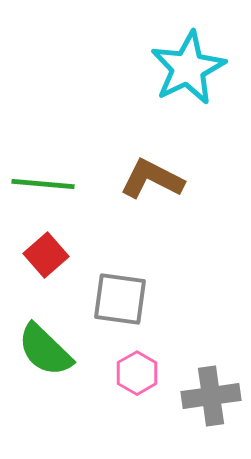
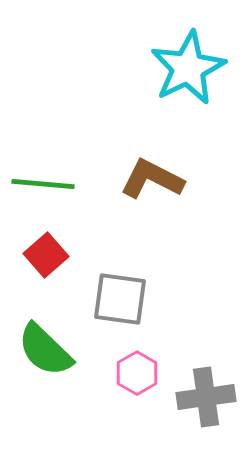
gray cross: moved 5 px left, 1 px down
